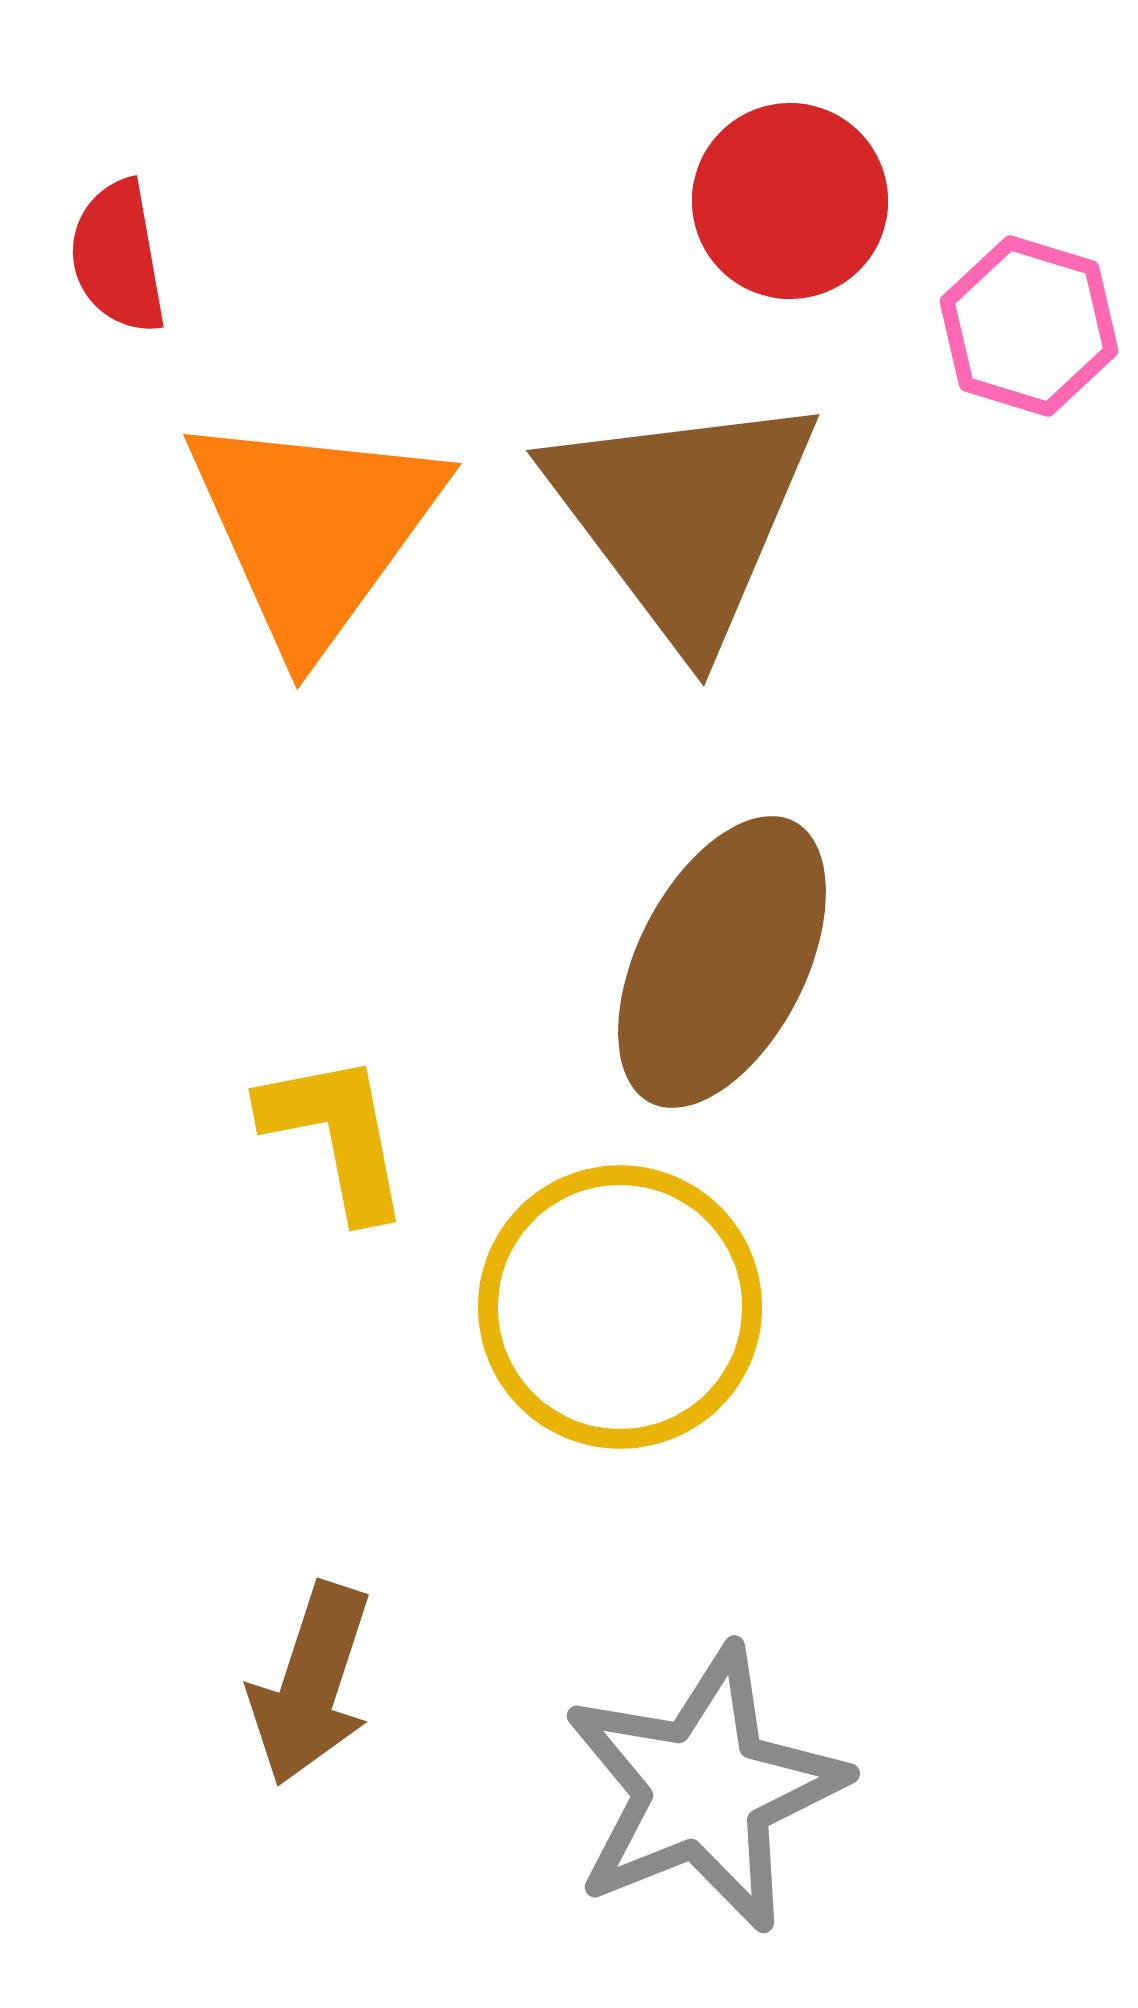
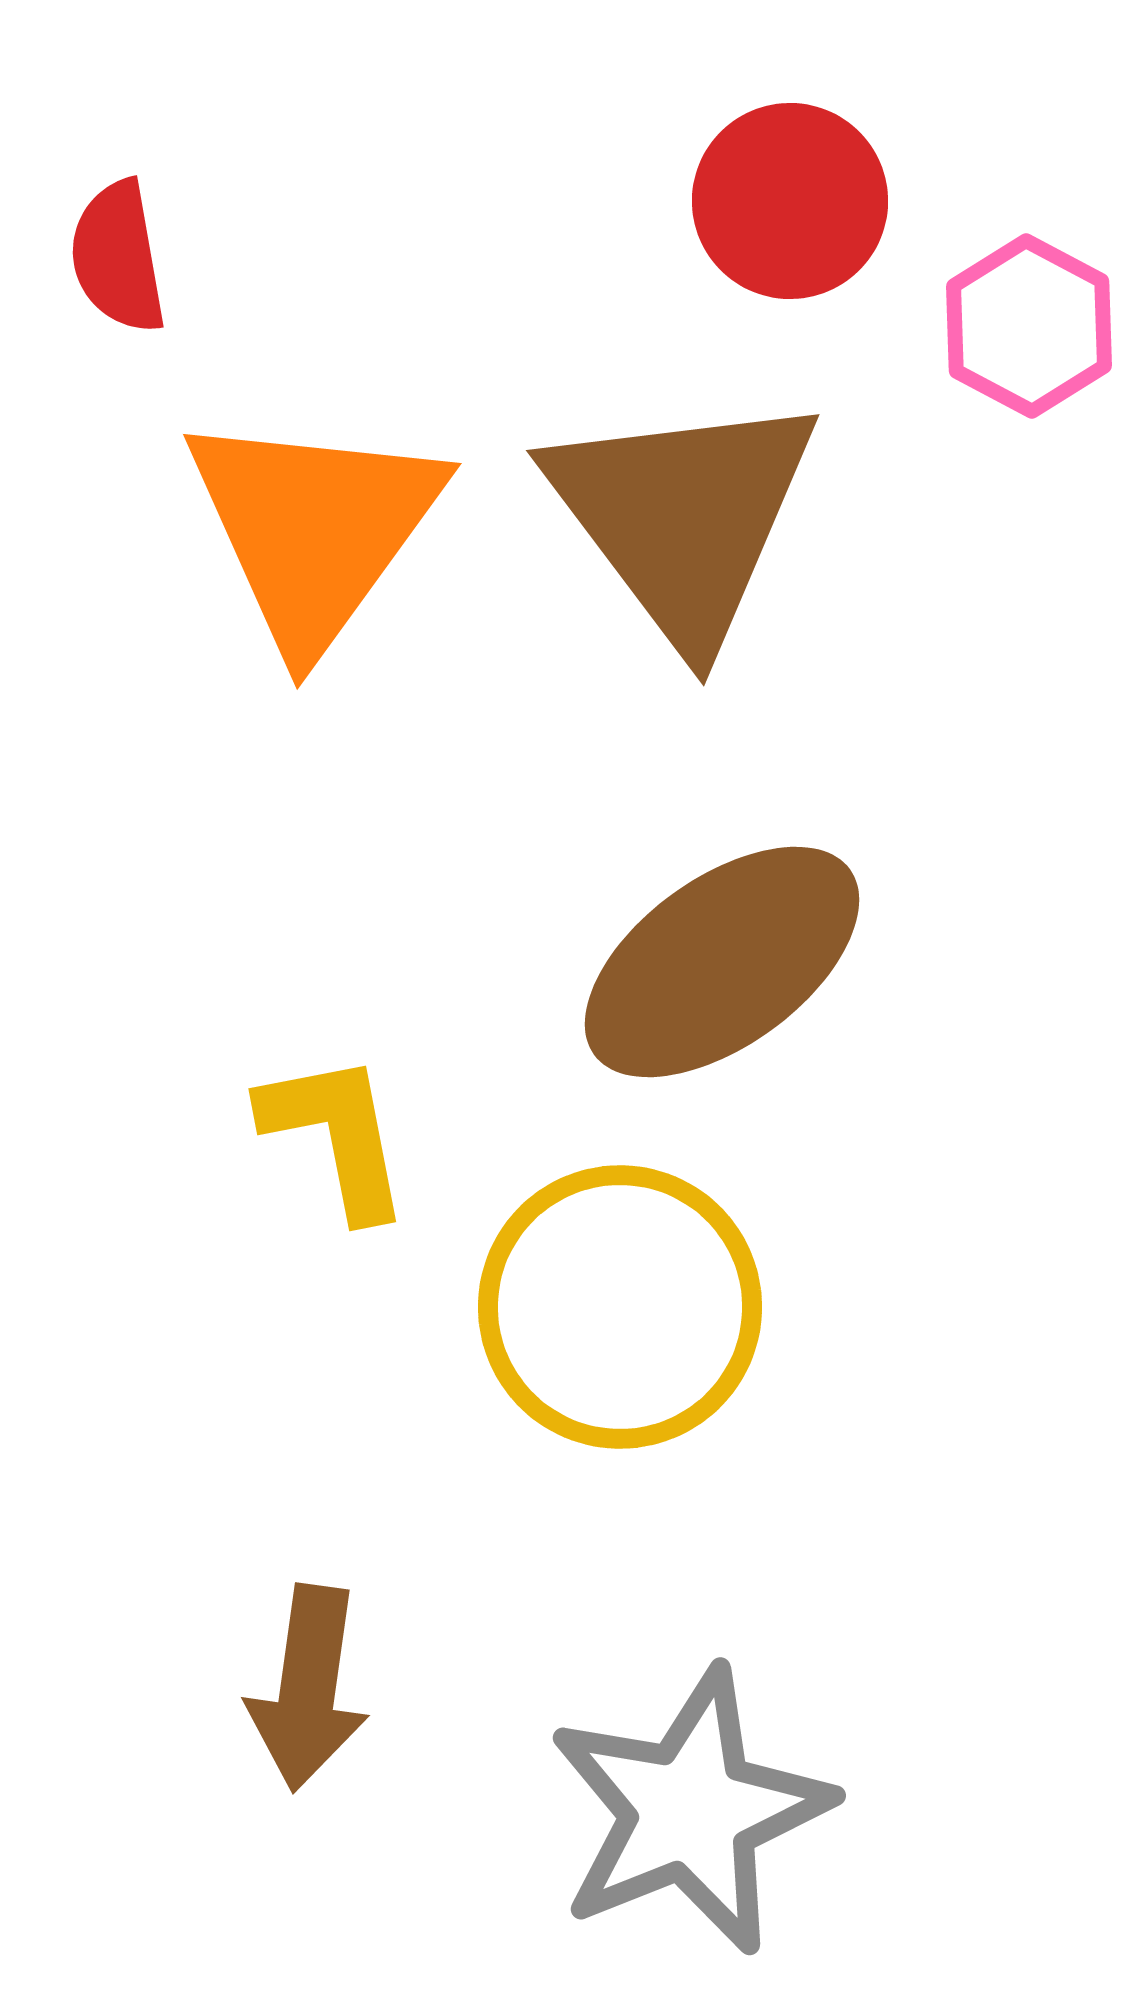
pink hexagon: rotated 11 degrees clockwise
brown ellipse: rotated 27 degrees clockwise
brown arrow: moved 3 px left, 4 px down; rotated 10 degrees counterclockwise
gray star: moved 14 px left, 22 px down
